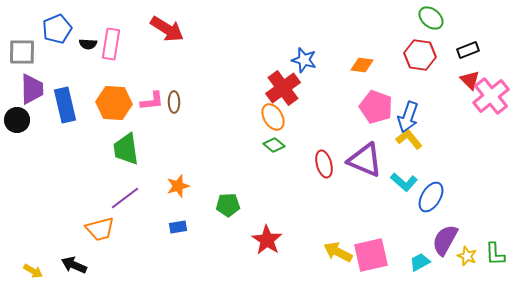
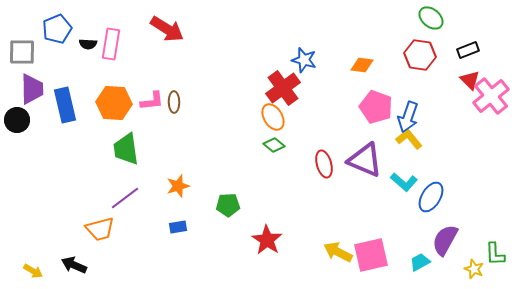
yellow star at (467, 256): moved 7 px right, 13 px down
